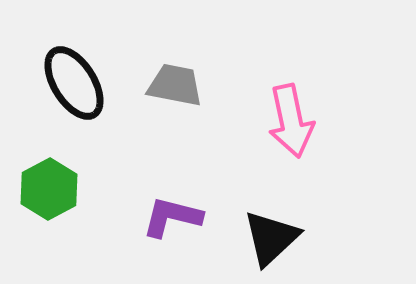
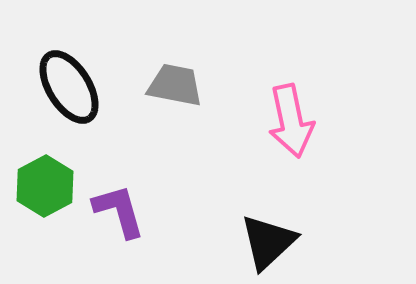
black ellipse: moved 5 px left, 4 px down
green hexagon: moved 4 px left, 3 px up
purple L-shape: moved 53 px left, 6 px up; rotated 60 degrees clockwise
black triangle: moved 3 px left, 4 px down
